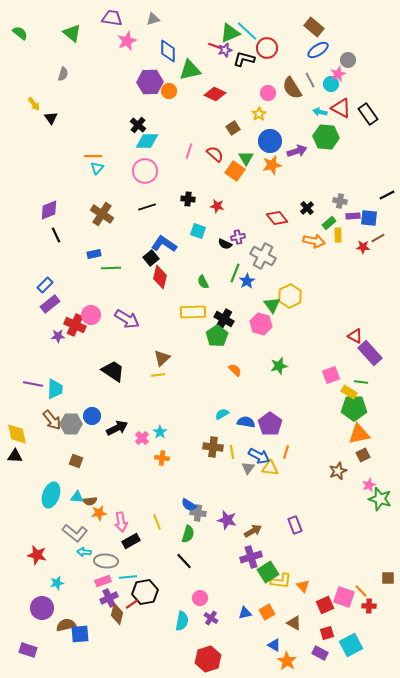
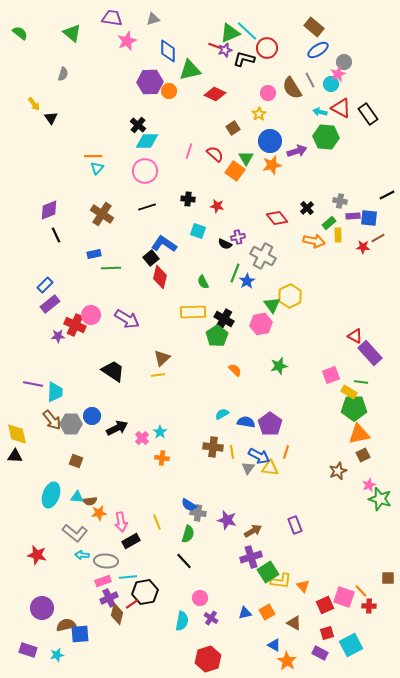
gray circle at (348, 60): moved 4 px left, 2 px down
pink hexagon at (261, 324): rotated 25 degrees counterclockwise
cyan trapezoid at (55, 389): moved 3 px down
cyan arrow at (84, 552): moved 2 px left, 3 px down
cyan star at (57, 583): moved 72 px down
